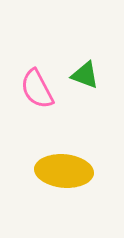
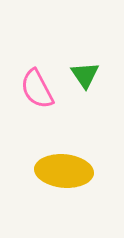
green triangle: rotated 36 degrees clockwise
